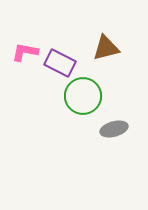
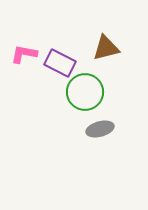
pink L-shape: moved 1 px left, 2 px down
green circle: moved 2 px right, 4 px up
gray ellipse: moved 14 px left
